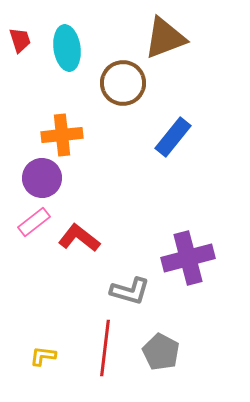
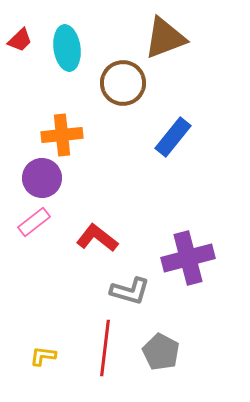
red trapezoid: rotated 64 degrees clockwise
red L-shape: moved 18 px right
